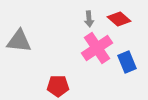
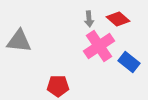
red diamond: moved 1 px left
pink cross: moved 2 px right, 2 px up
blue rectangle: moved 2 px right; rotated 30 degrees counterclockwise
